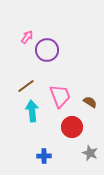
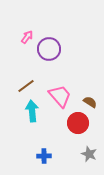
purple circle: moved 2 px right, 1 px up
pink trapezoid: rotated 20 degrees counterclockwise
red circle: moved 6 px right, 4 px up
gray star: moved 1 px left, 1 px down
